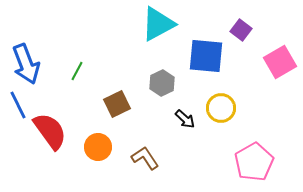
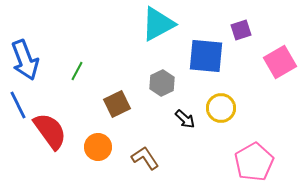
purple square: rotated 35 degrees clockwise
blue arrow: moved 1 px left, 4 px up
